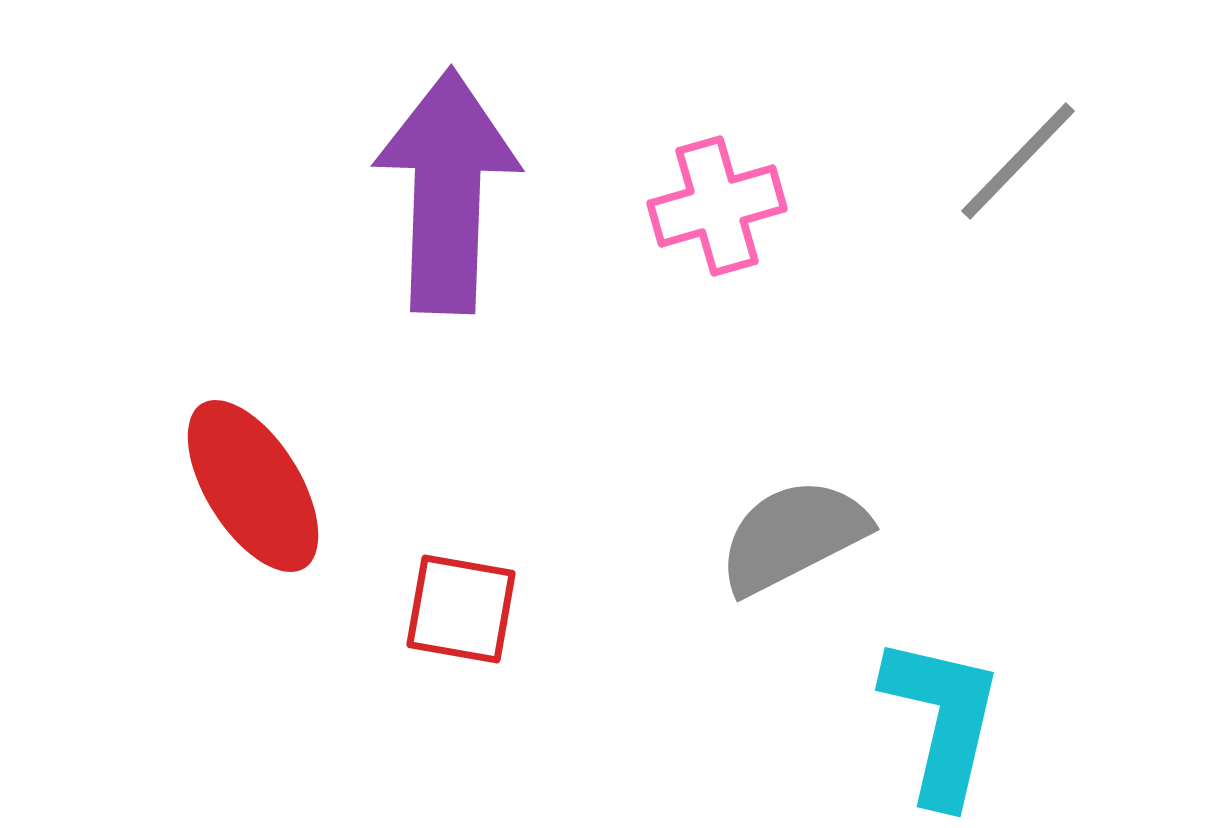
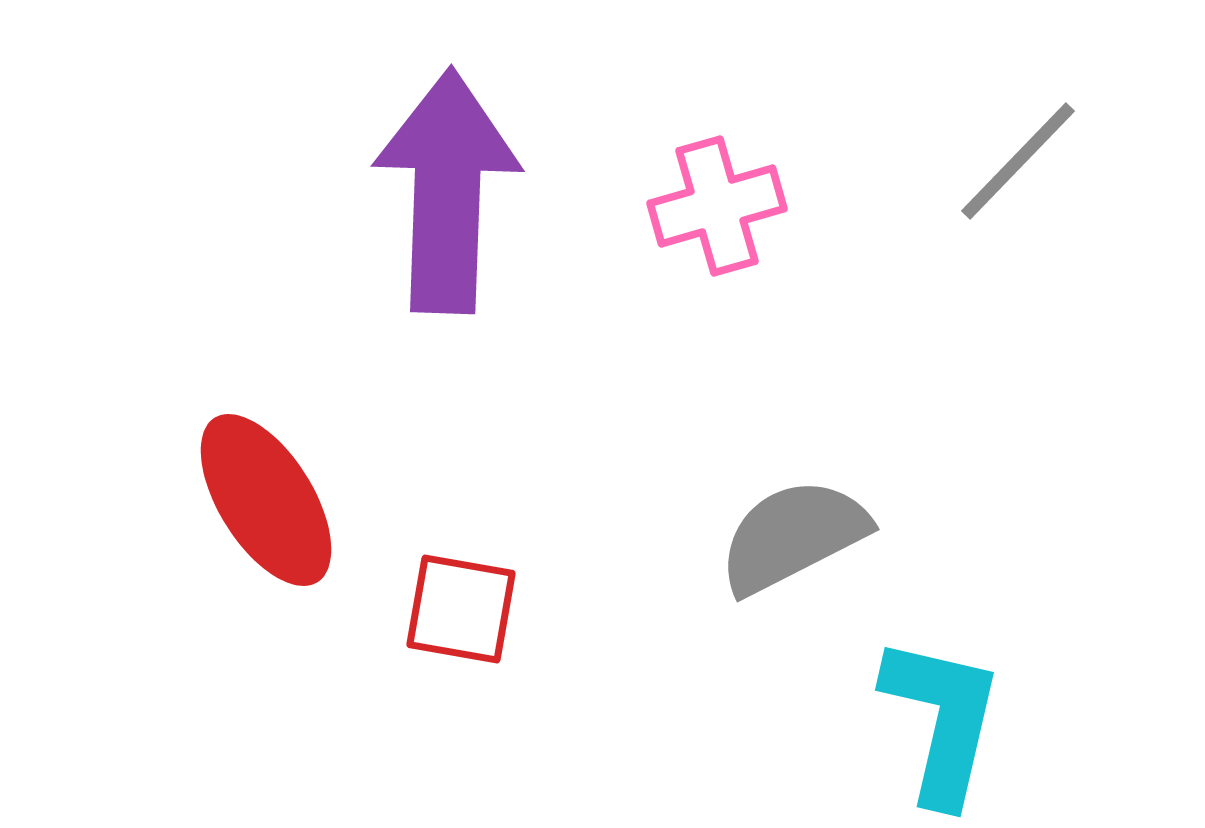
red ellipse: moved 13 px right, 14 px down
